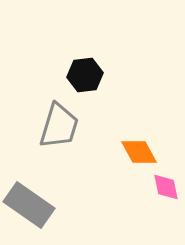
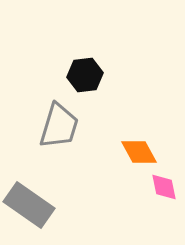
pink diamond: moved 2 px left
